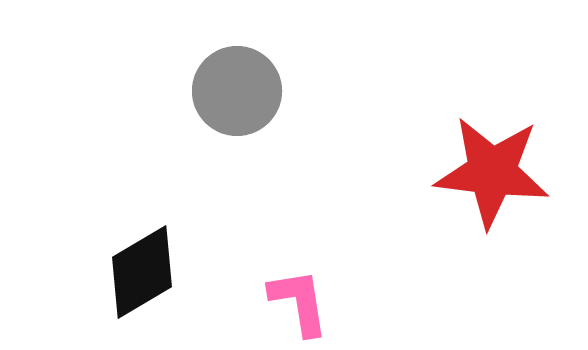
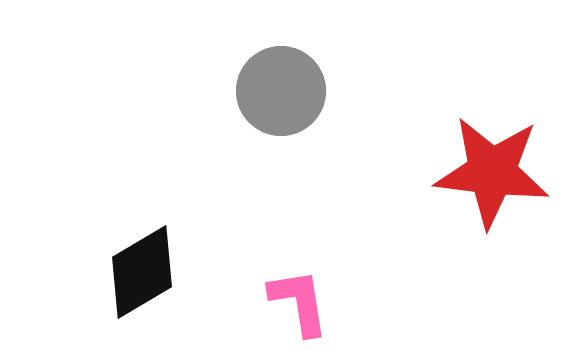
gray circle: moved 44 px right
